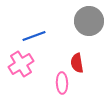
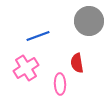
blue line: moved 4 px right
pink cross: moved 5 px right, 4 px down
pink ellipse: moved 2 px left, 1 px down
